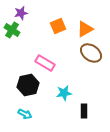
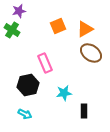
purple star: moved 2 px left, 2 px up
pink rectangle: rotated 36 degrees clockwise
